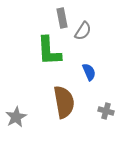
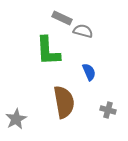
gray rectangle: rotated 54 degrees counterclockwise
gray semicircle: rotated 108 degrees counterclockwise
green L-shape: moved 1 px left
gray cross: moved 2 px right, 1 px up
gray star: moved 2 px down
